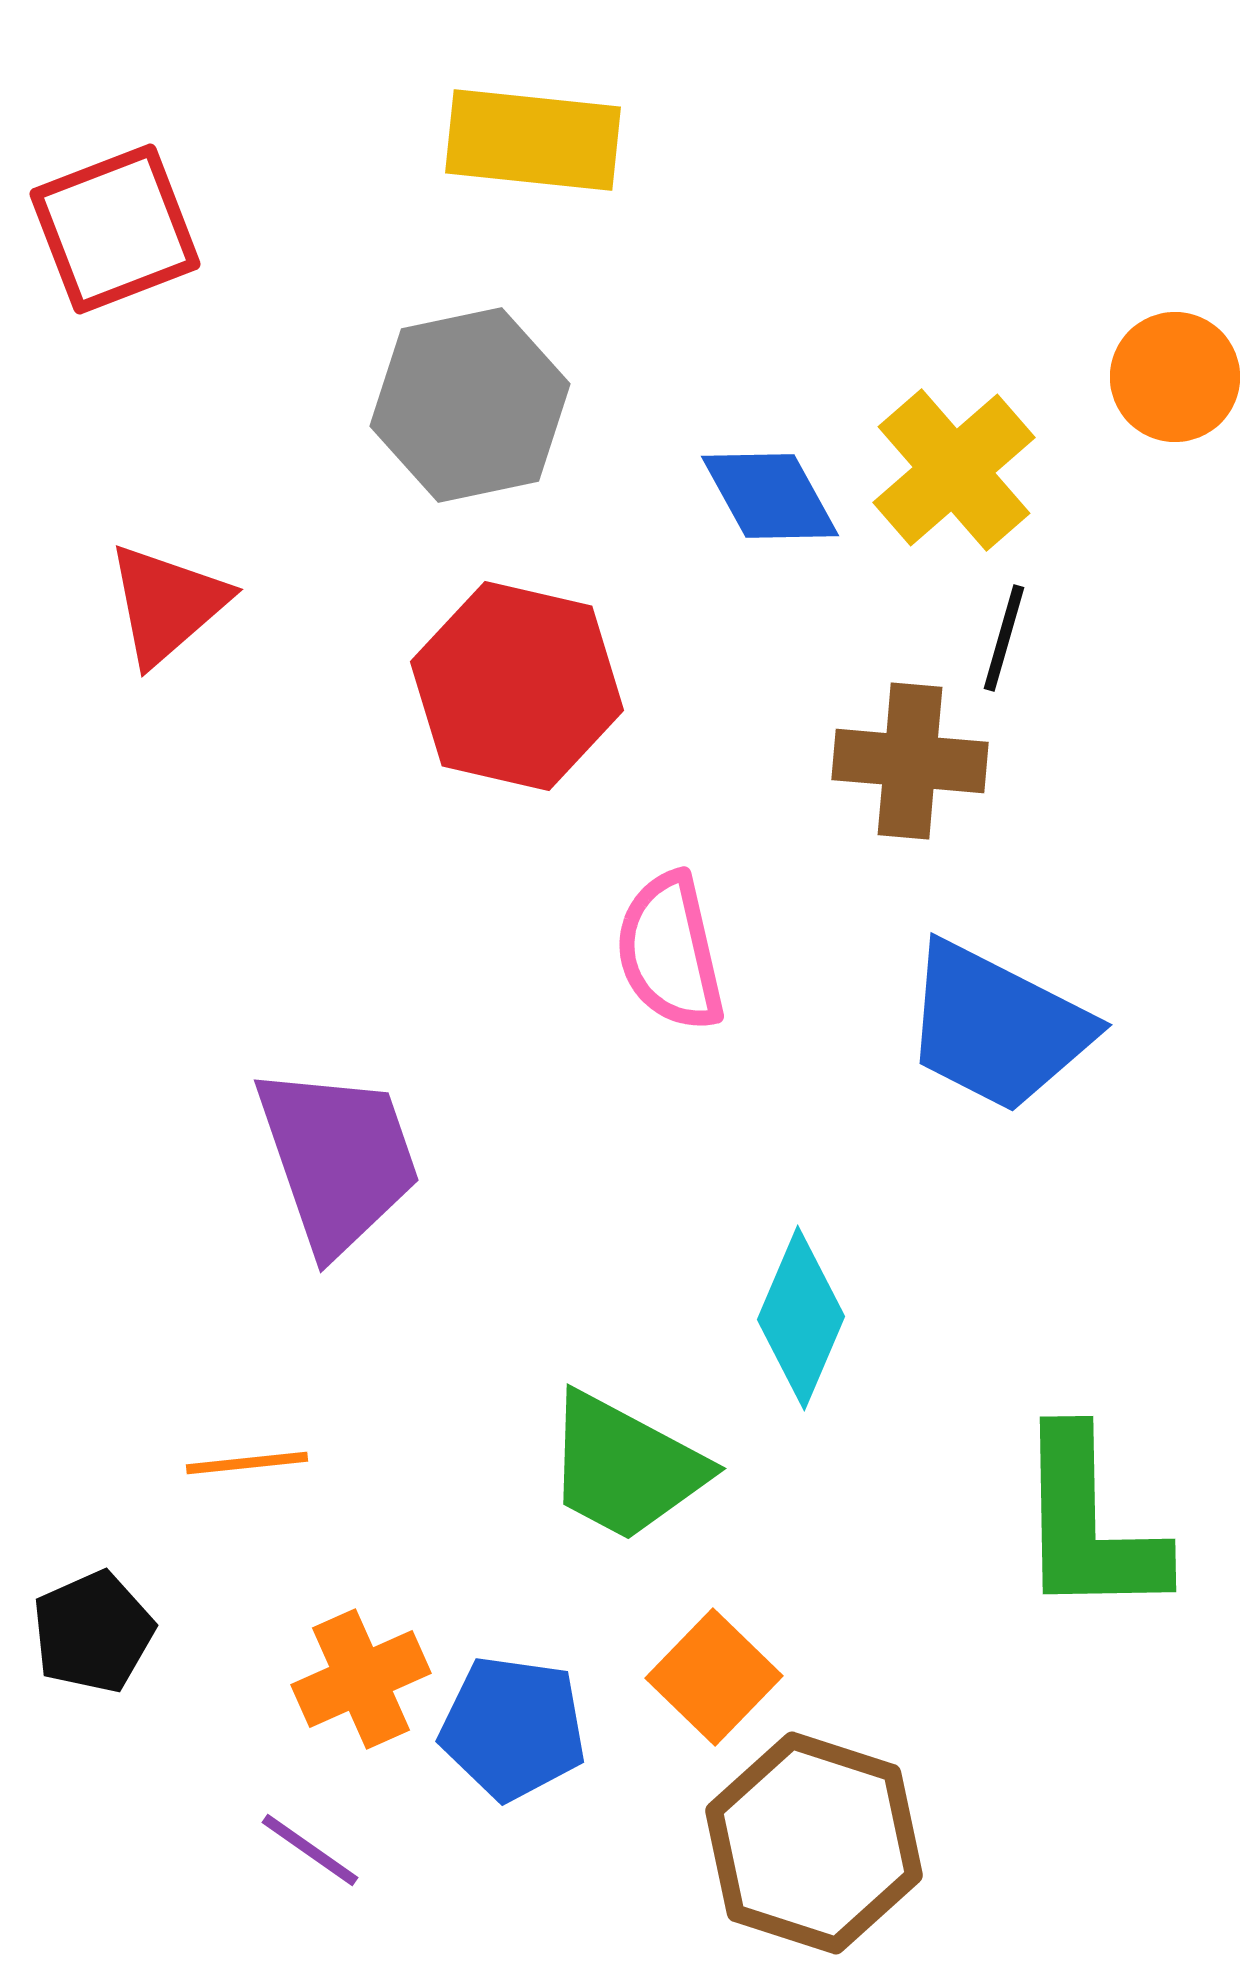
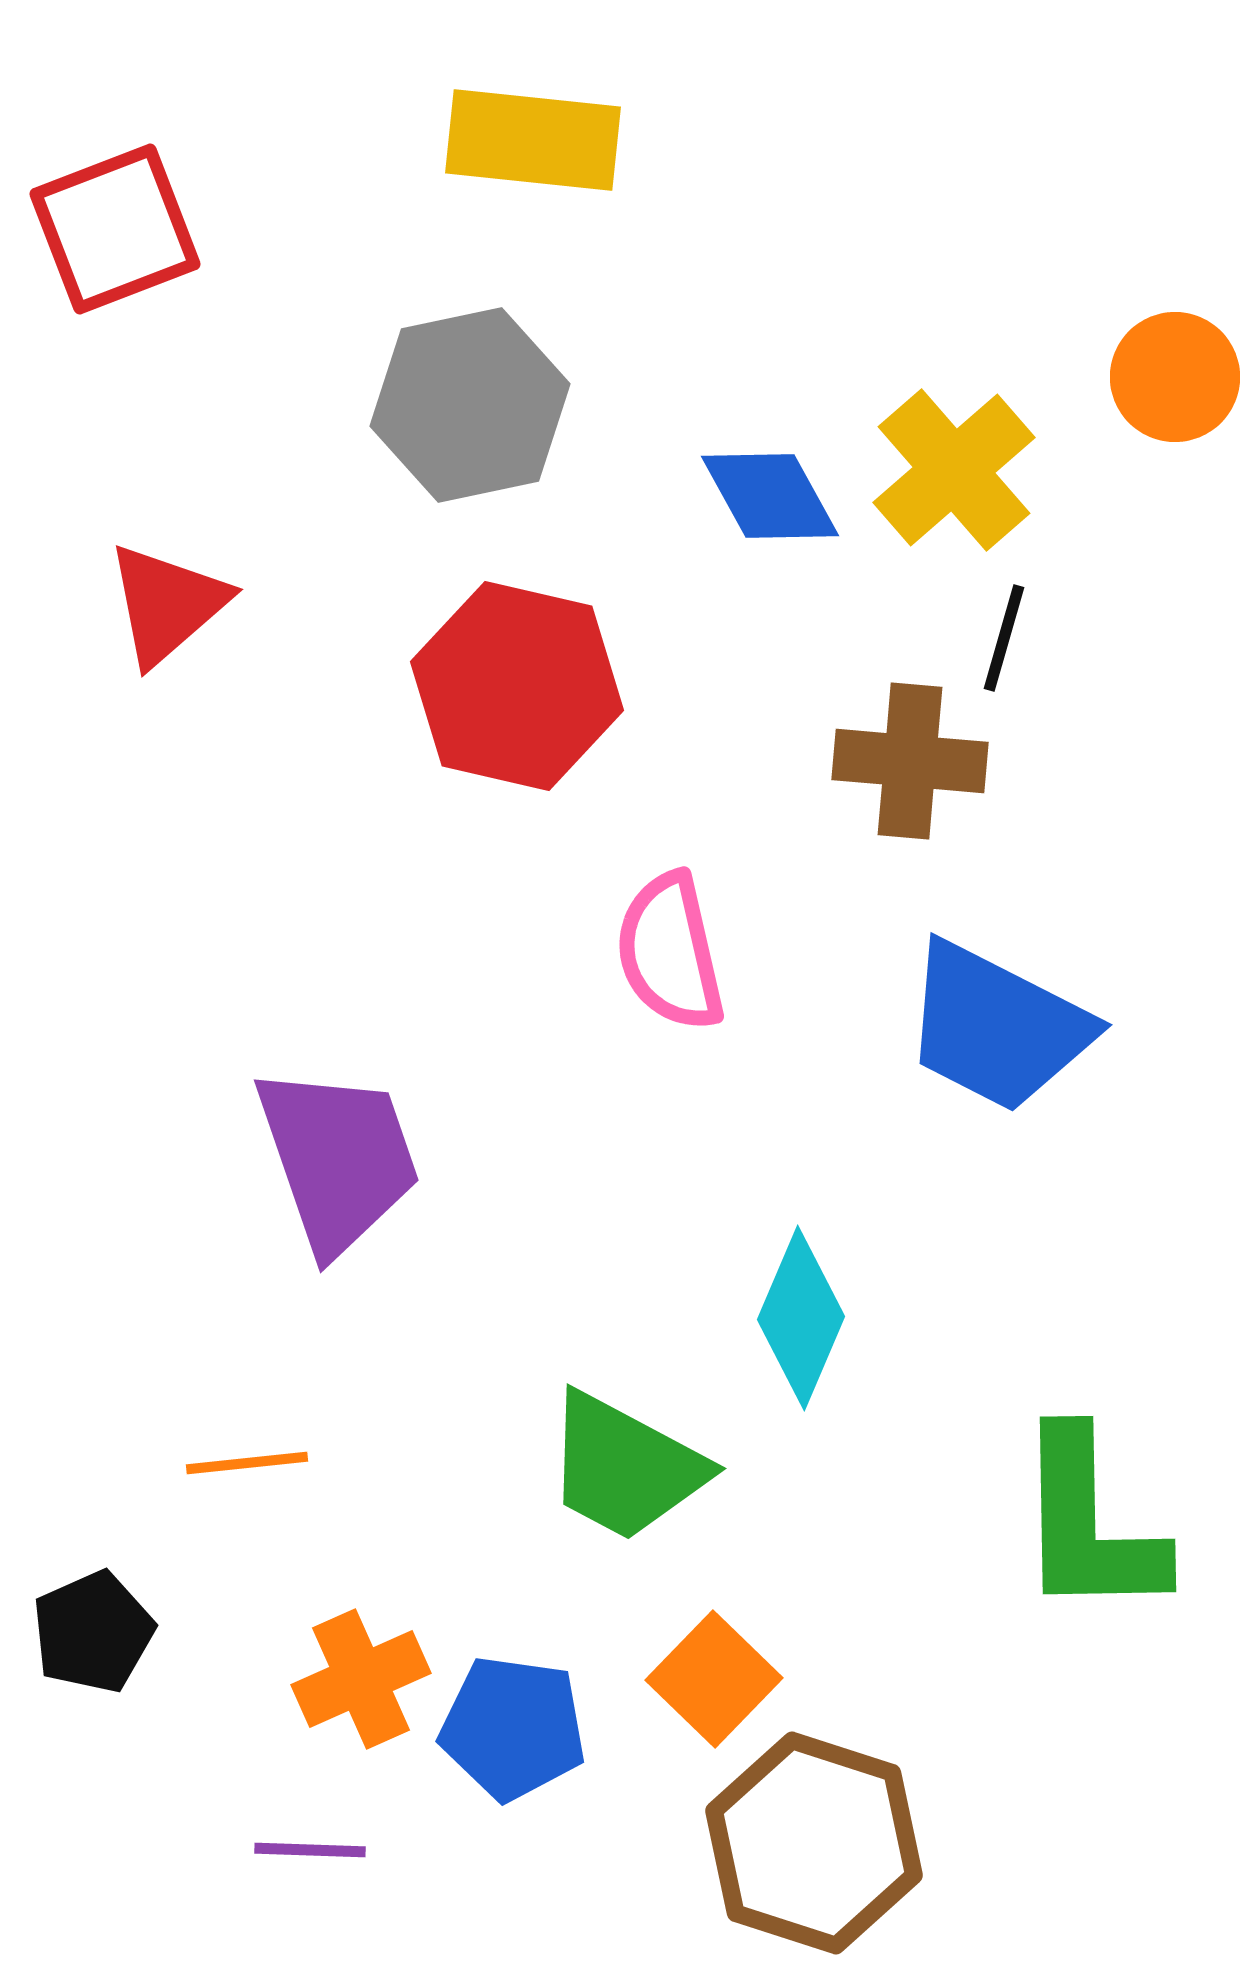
orange square: moved 2 px down
purple line: rotated 33 degrees counterclockwise
